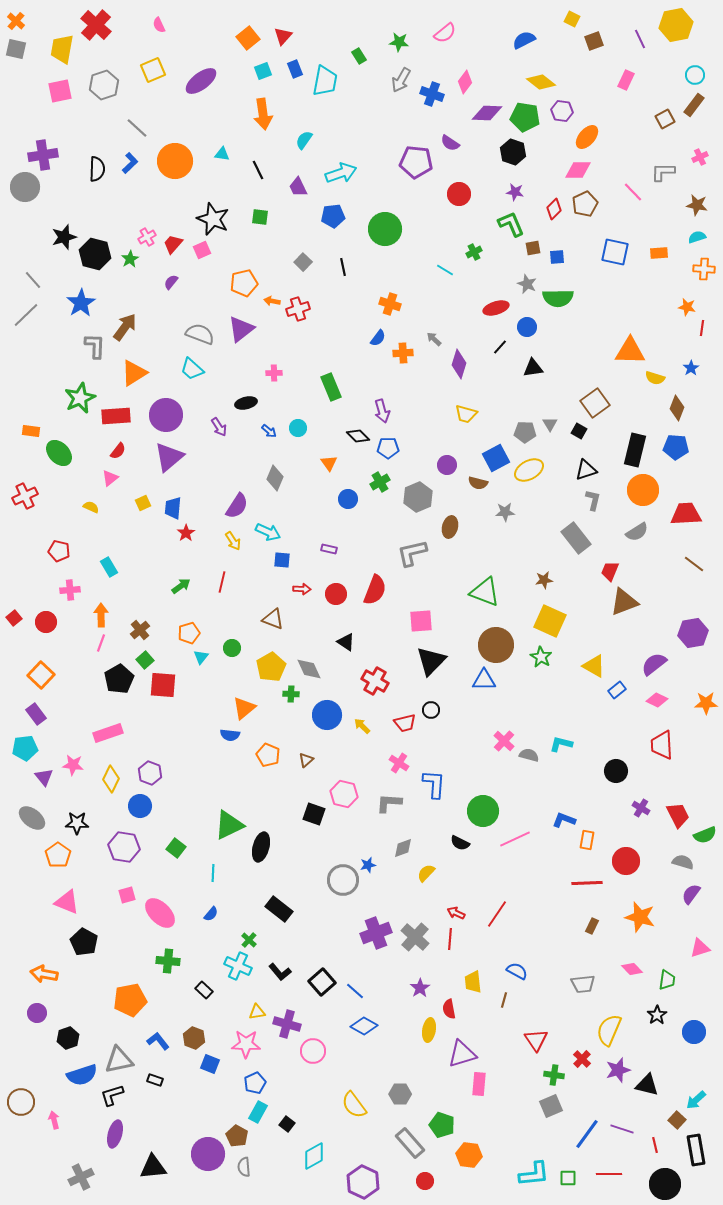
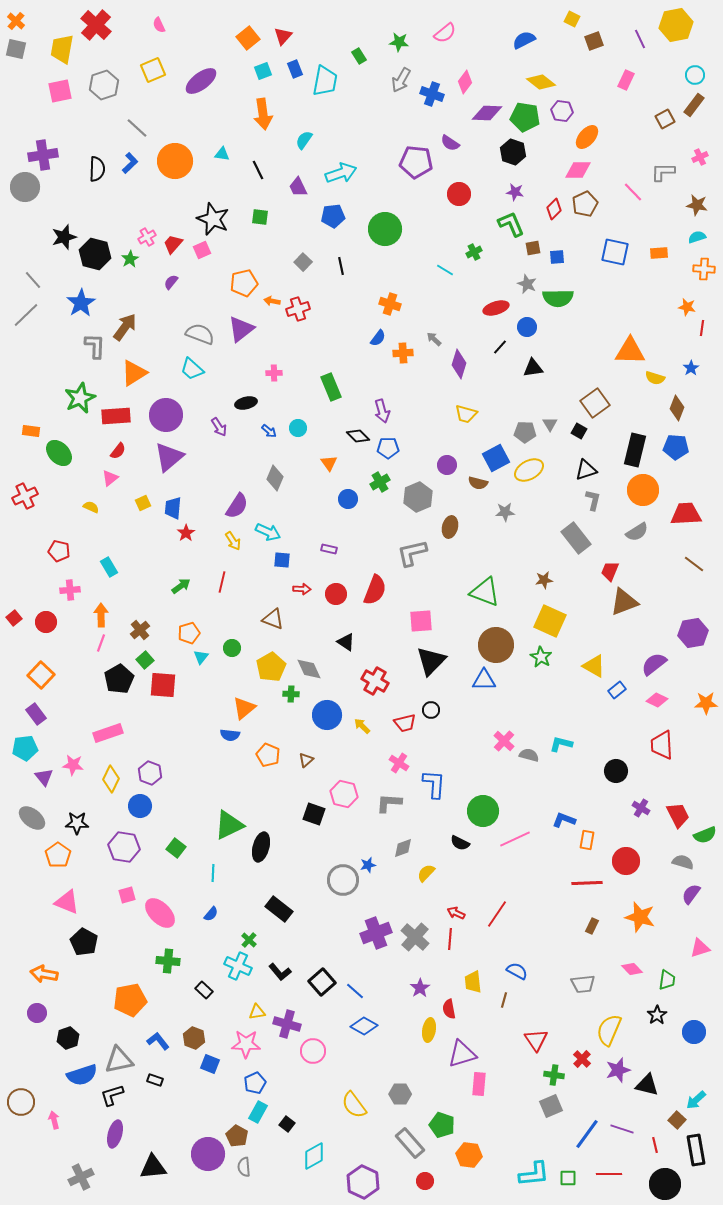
black line at (343, 267): moved 2 px left, 1 px up
